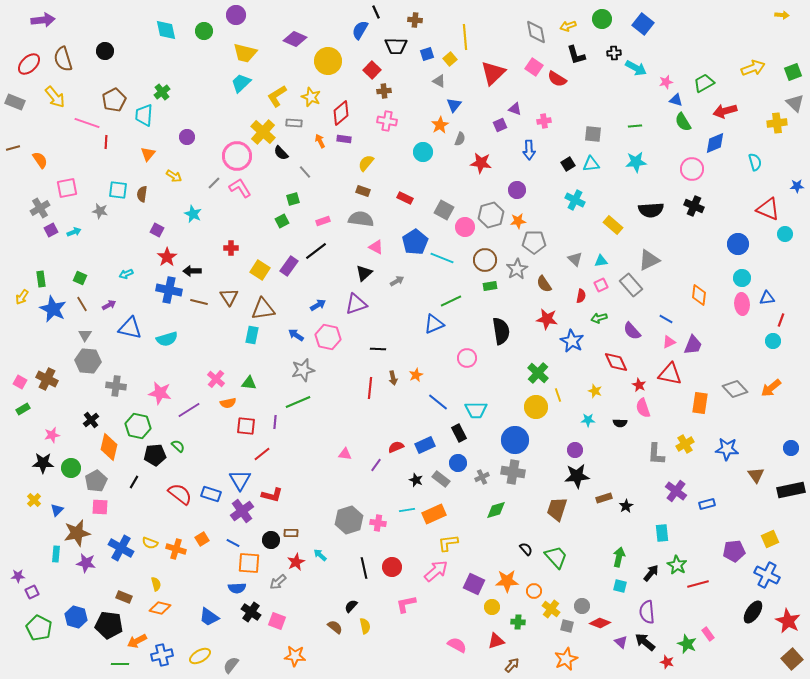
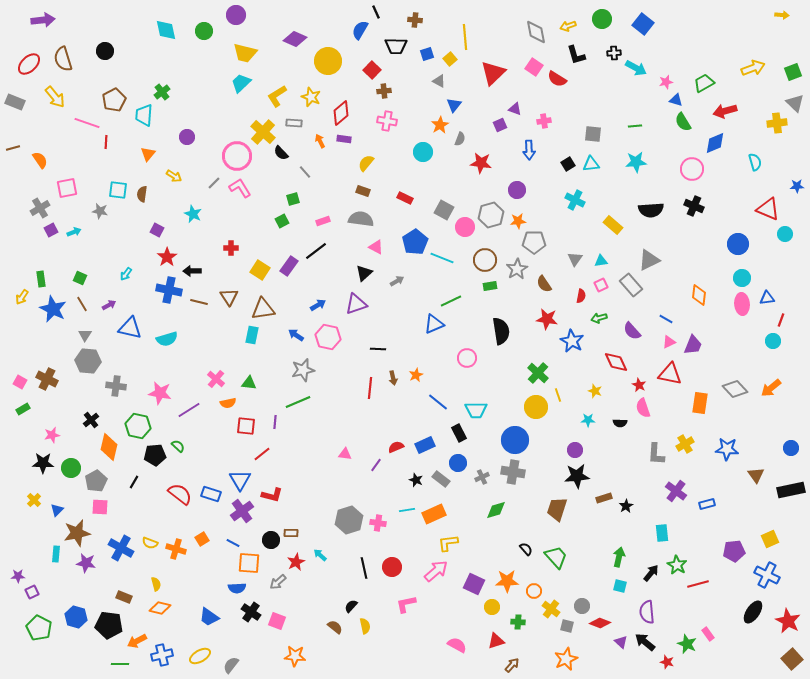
gray triangle at (575, 259): rotated 21 degrees clockwise
cyan arrow at (126, 274): rotated 32 degrees counterclockwise
